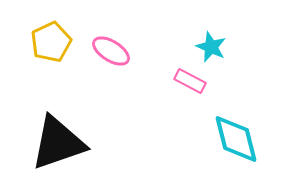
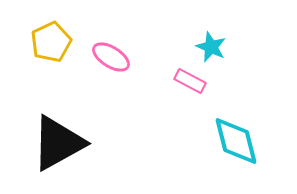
pink ellipse: moved 6 px down
cyan diamond: moved 2 px down
black triangle: rotated 10 degrees counterclockwise
